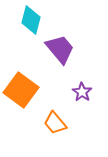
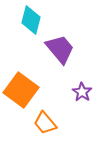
orange trapezoid: moved 10 px left
